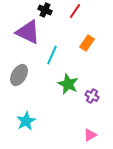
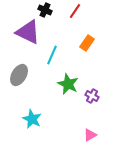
cyan star: moved 6 px right, 2 px up; rotated 18 degrees counterclockwise
